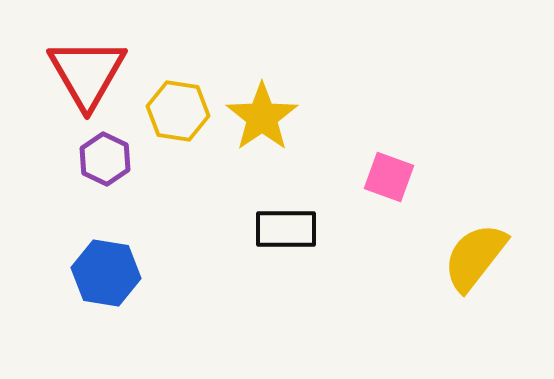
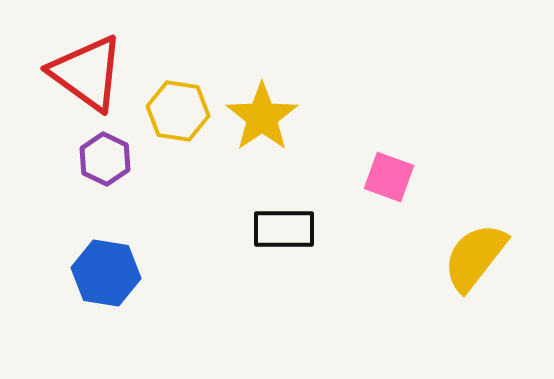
red triangle: rotated 24 degrees counterclockwise
black rectangle: moved 2 px left
